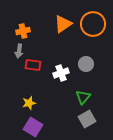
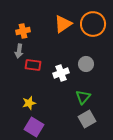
purple square: moved 1 px right
